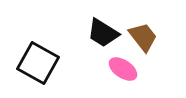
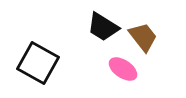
black trapezoid: moved 6 px up
